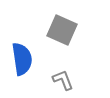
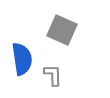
gray L-shape: moved 10 px left, 5 px up; rotated 20 degrees clockwise
